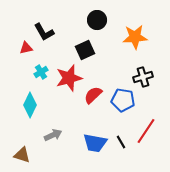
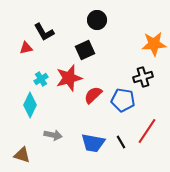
orange star: moved 19 px right, 7 px down
cyan cross: moved 7 px down
red line: moved 1 px right
gray arrow: rotated 36 degrees clockwise
blue trapezoid: moved 2 px left
